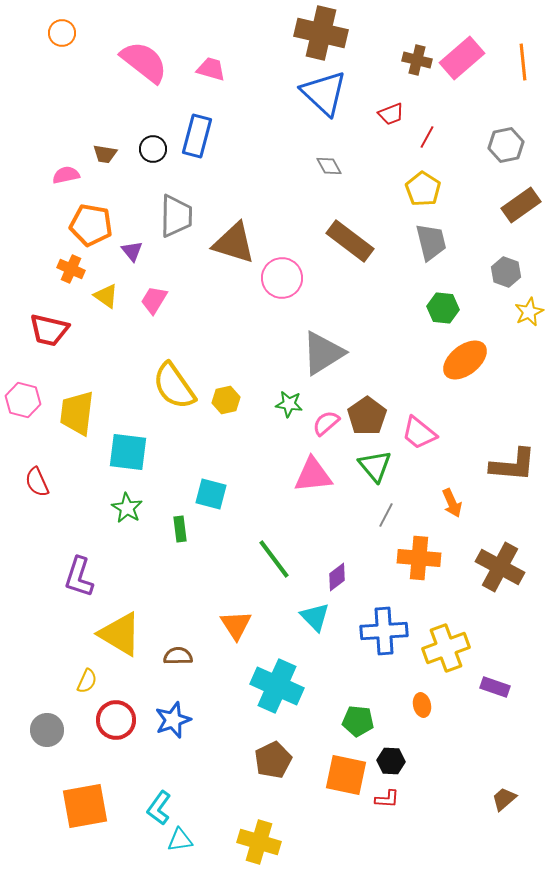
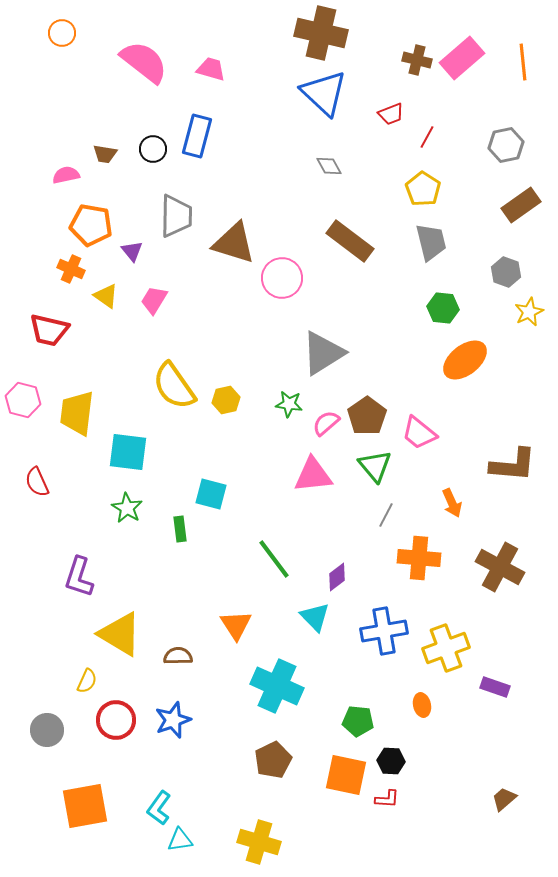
blue cross at (384, 631): rotated 6 degrees counterclockwise
